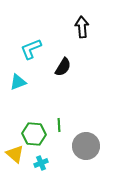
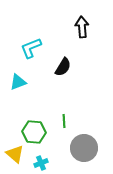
cyan L-shape: moved 1 px up
green line: moved 5 px right, 4 px up
green hexagon: moved 2 px up
gray circle: moved 2 px left, 2 px down
